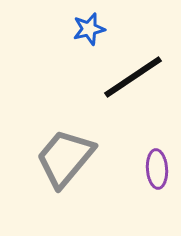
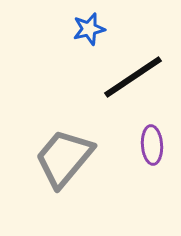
gray trapezoid: moved 1 px left
purple ellipse: moved 5 px left, 24 px up
